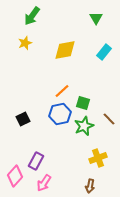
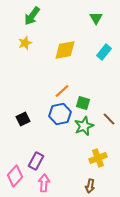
pink arrow: rotated 150 degrees clockwise
